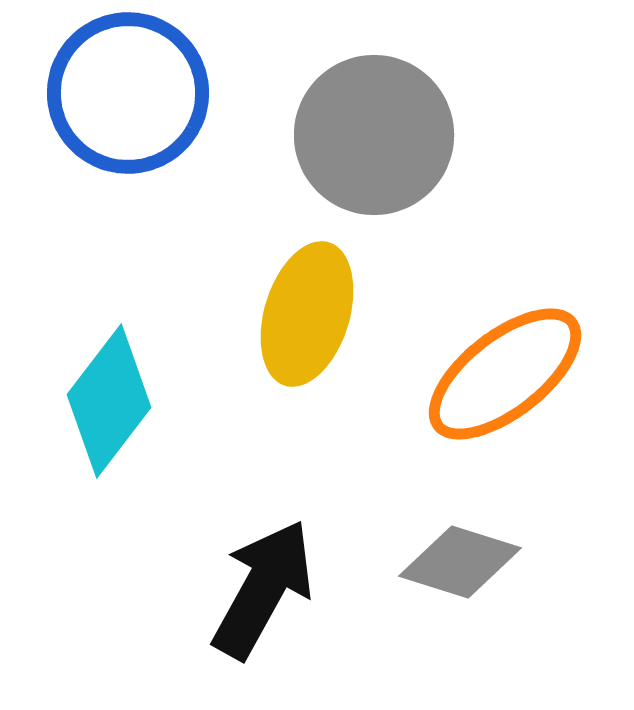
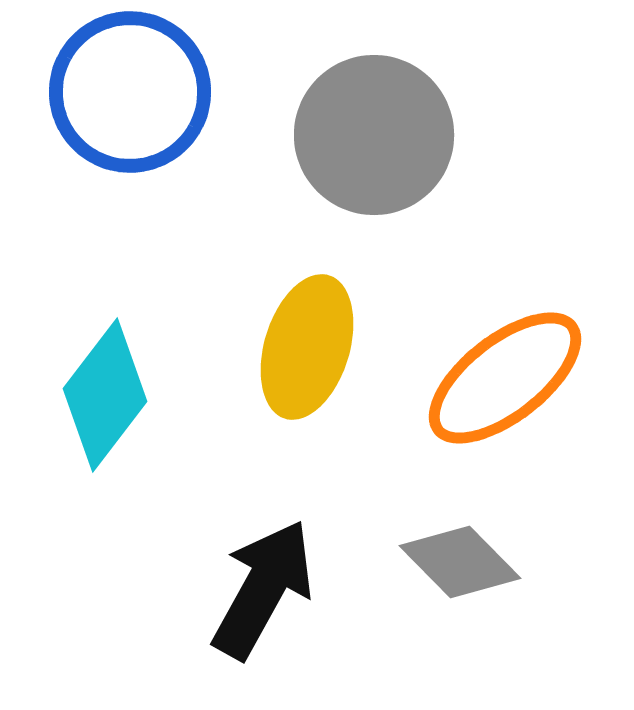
blue circle: moved 2 px right, 1 px up
yellow ellipse: moved 33 px down
orange ellipse: moved 4 px down
cyan diamond: moved 4 px left, 6 px up
gray diamond: rotated 28 degrees clockwise
